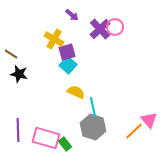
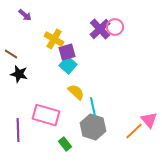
purple arrow: moved 47 px left
yellow semicircle: rotated 18 degrees clockwise
pink rectangle: moved 23 px up
